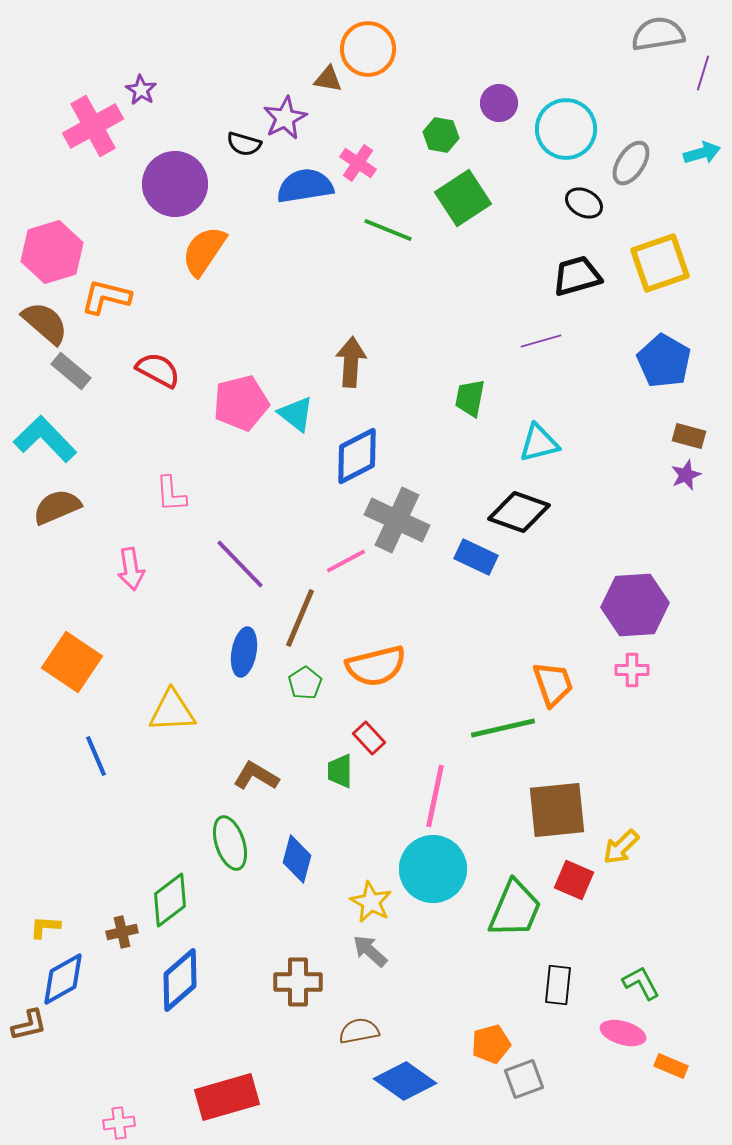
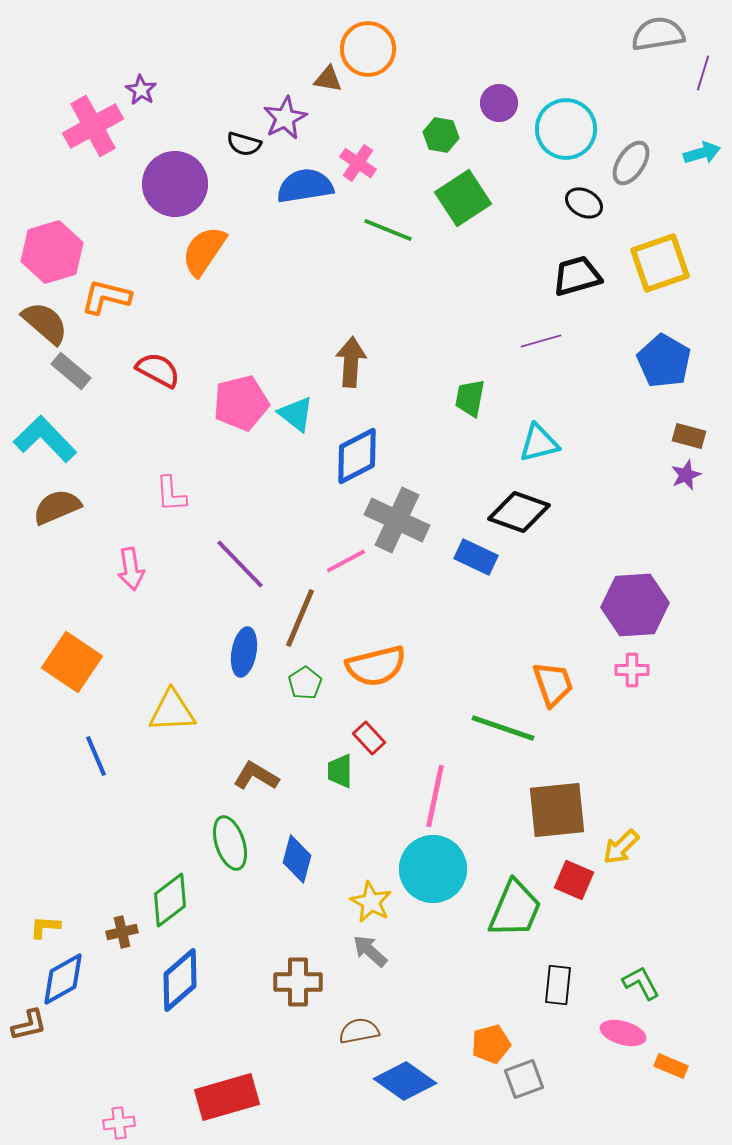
green line at (503, 728): rotated 32 degrees clockwise
